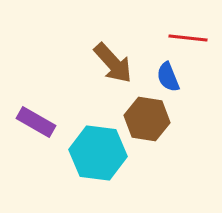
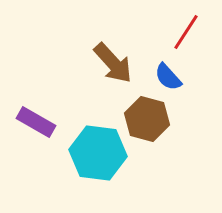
red line: moved 2 px left, 6 px up; rotated 63 degrees counterclockwise
blue semicircle: rotated 20 degrees counterclockwise
brown hexagon: rotated 6 degrees clockwise
